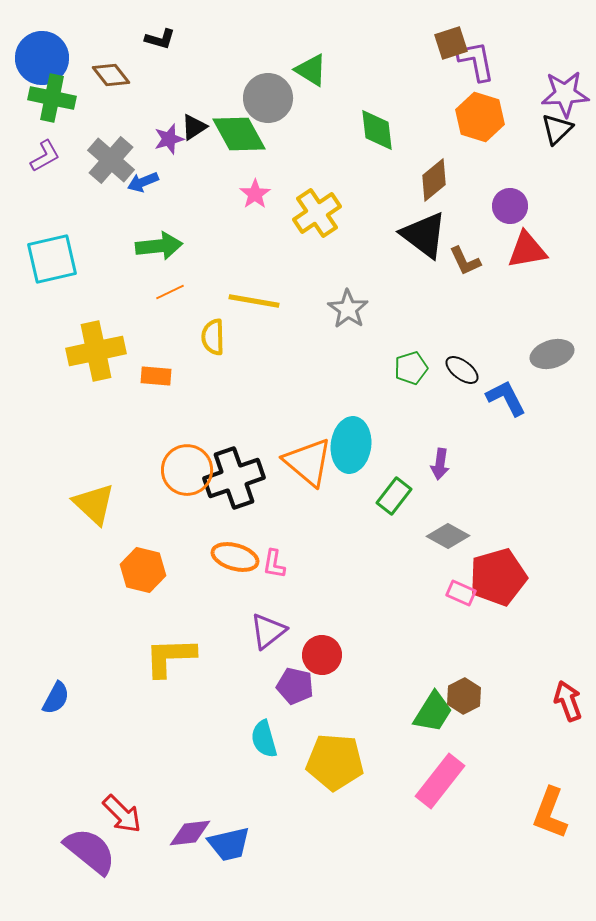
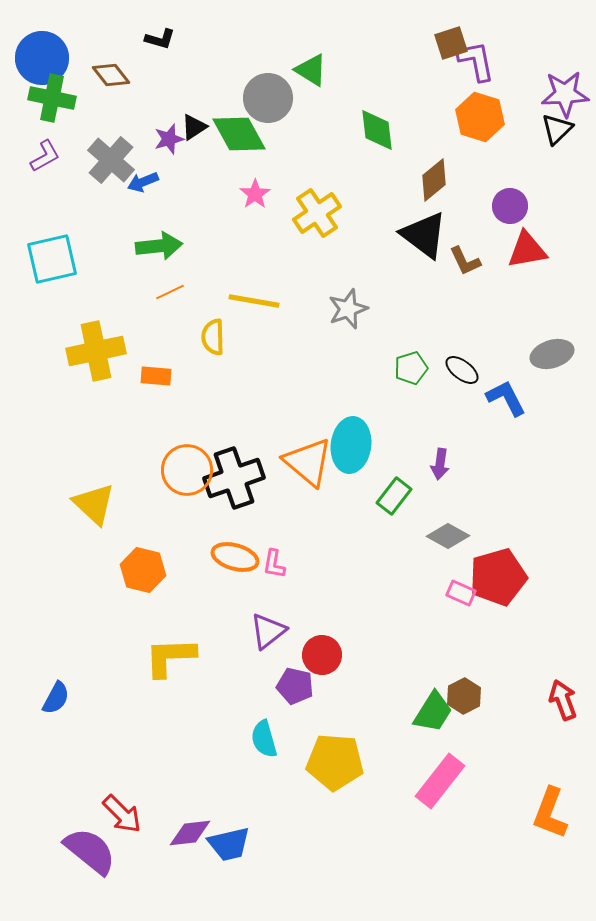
gray star at (348, 309): rotated 18 degrees clockwise
red arrow at (568, 701): moved 5 px left, 1 px up
